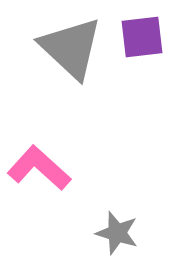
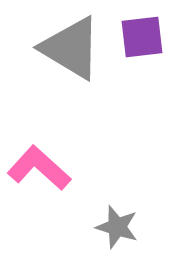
gray triangle: rotated 12 degrees counterclockwise
gray star: moved 6 px up
